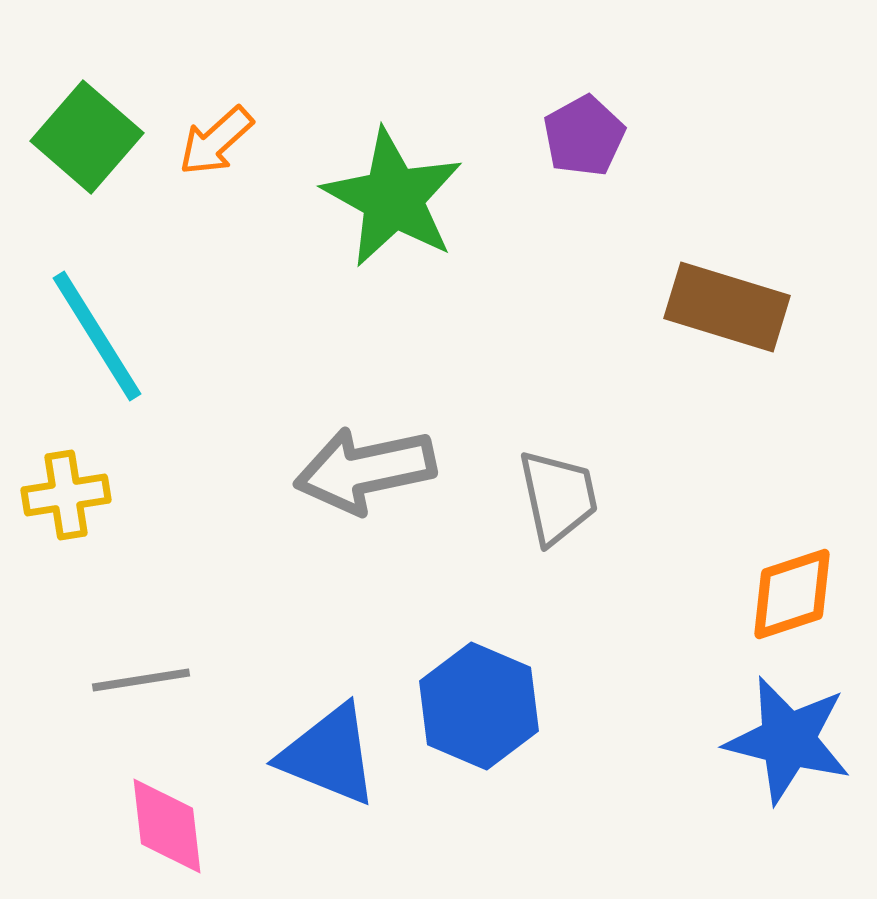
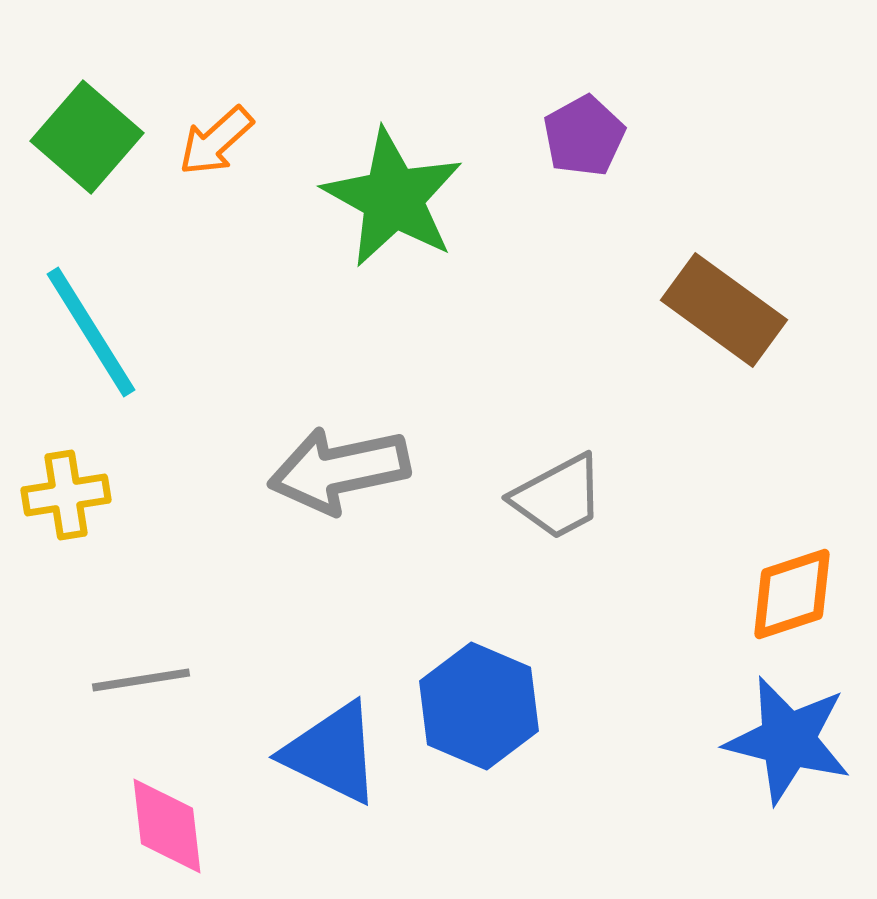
brown rectangle: moved 3 px left, 3 px down; rotated 19 degrees clockwise
cyan line: moved 6 px left, 4 px up
gray arrow: moved 26 px left
gray trapezoid: rotated 74 degrees clockwise
blue triangle: moved 3 px right, 2 px up; rotated 4 degrees clockwise
